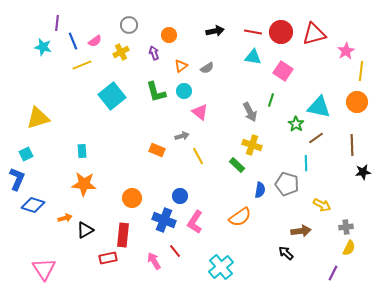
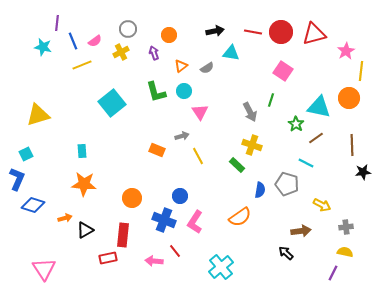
gray circle at (129, 25): moved 1 px left, 4 px down
cyan triangle at (253, 57): moved 22 px left, 4 px up
cyan square at (112, 96): moved 7 px down
orange circle at (357, 102): moved 8 px left, 4 px up
pink triangle at (200, 112): rotated 18 degrees clockwise
yellow triangle at (38, 118): moved 3 px up
cyan line at (306, 163): rotated 63 degrees counterclockwise
yellow semicircle at (349, 248): moved 4 px left, 4 px down; rotated 105 degrees counterclockwise
pink arrow at (154, 261): rotated 54 degrees counterclockwise
